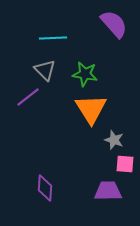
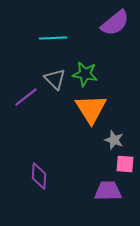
purple semicircle: moved 1 px right, 1 px up; rotated 92 degrees clockwise
gray triangle: moved 10 px right, 9 px down
purple line: moved 2 px left
purple diamond: moved 6 px left, 12 px up
